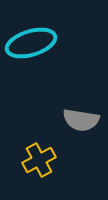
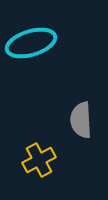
gray semicircle: rotated 78 degrees clockwise
